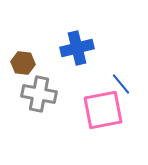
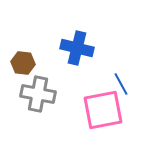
blue cross: rotated 28 degrees clockwise
blue line: rotated 10 degrees clockwise
gray cross: moved 1 px left
